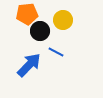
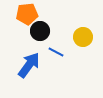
yellow circle: moved 20 px right, 17 px down
blue arrow: rotated 8 degrees counterclockwise
